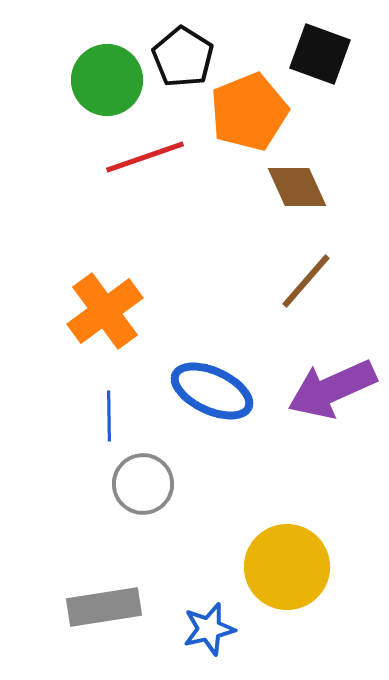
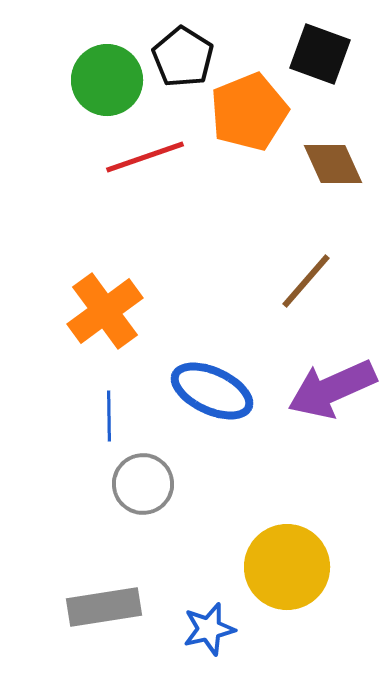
brown diamond: moved 36 px right, 23 px up
